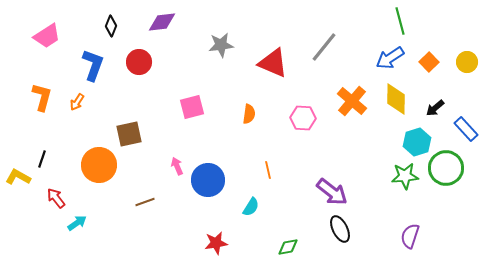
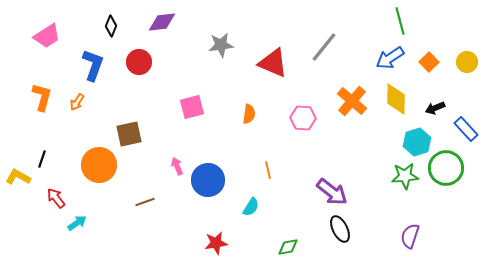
black arrow: rotated 18 degrees clockwise
